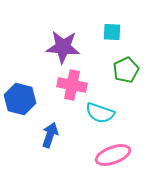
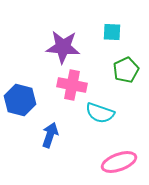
blue hexagon: moved 1 px down
pink ellipse: moved 6 px right, 7 px down
